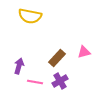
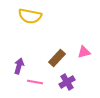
purple cross: moved 7 px right, 1 px down
